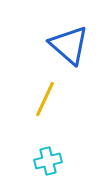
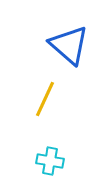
cyan cross: moved 2 px right; rotated 24 degrees clockwise
